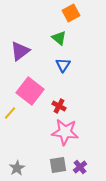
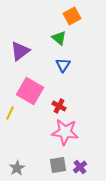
orange square: moved 1 px right, 3 px down
pink square: rotated 8 degrees counterclockwise
yellow line: rotated 16 degrees counterclockwise
